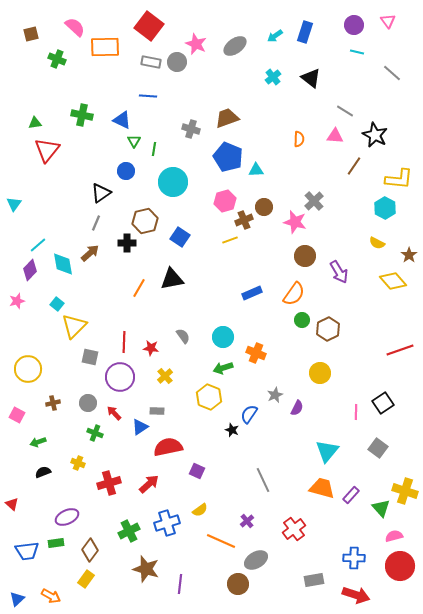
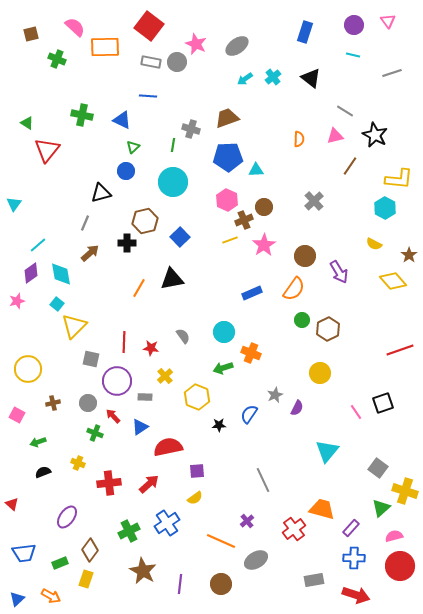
cyan arrow at (275, 36): moved 30 px left, 43 px down
gray ellipse at (235, 46): moved 2 px right
cyan line at (357, 52): moved 4 px left, 3 px down
gray line at (392, 73): rotated 60 degrees counterclockwise
green triangle at (35, 123): moved 8 px left; rotated 40 degrees clockwise
pink triangle at (335, 136): rotated 18 degrees counterclockwise
green triangle at (134, 141): moved 1 px left, 6 px down; rotated 16 degrees clockwise
green line at (154, 149): moved 19 px right, 4 px up
blue pentagon at (228, 157): rotated 24 degrees counterclockwise
brown line at (354, 166): moved 4 px left
black triangle at (101, 193): rotated 20 degrees clockwise
pink hexagon at (225, 201): moved 2 px right, 1 px up; rotated 20 degrees counterclockwise
pink star at (295, 222): moved 31 px left, 23 px down; rotated 25 degrees clockwise
gray line at (96, 223): moved 11 px left
blue square at (180, 237): rotated 12 degrees clockwise
yellow semicircle at (377, 243): moved 3 px left, 1 px down
cyan diamond at (63, 264): moved 2 px left, 10 px down
purple diamond at (30, 270): moved 1 px right, 3 px down; rotated 10 degrees clockwise
orange semicircle at (294, 294): moved 5 px up
cyan circle at (223, 337): moved 1 px right, 5 px up
orange cross at (256, 353): moved 5 px left
gray square at (90, 357): moved 1 px right, 2 px down
purple circle at (120, 377): moved 3 px left, 4 px down
yellow hexagon at (209, 397): moved 12 px left
black square at (383, 403): rotated 15 degrees clockwise
gray rectangle at (157, 411): moved 12 px left, 14 px up
pink line at (356, 412): rotated 35 degrees counterclockwise
red arrow at (114, 413): moved 1 px left, 3 px down
black star at (232, 430): moved 13 px left, 5 px up; rotated 24 degrees counterclockwise
gray square at (378, 448): moved 20 px down
purple square at (197, 471): rotated 28 degrees counterclockwise
red cross at (109, 483): rotated 10 degrees clockwise
orange trapezoid at (322, 488): moved 21 px down
purple rectangle at (351, 495): moved 33 px down
green triangle at (381, 508): rotated 30 degrees clockwise
yellow semicircle at (200, 510): moved 5 px left, 12 px up
purple ellipse at (67, 517): rotated 30 degrees counterclockwise
blue cross at (167, 523): rotated 15 degrees counterclockwise
green rectangle at (56, 543): moved 4 px right, 20 px down; rotated 14 degrees counterclockwise
blue trapezoid at (27, 551): moved 3 px left, 2 px down
brown star at (146, 569): moved 3 px left, 2 px down; rotated 12 degrees clockwise
yellow rectangle at (86, 579): rotated 18 degrees counterclockwise
brown circle at (238, 584): moved 17 px left
